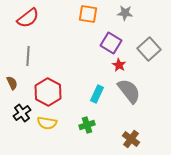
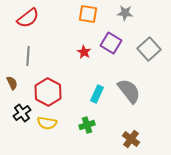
red star: moved 35 px left, 13 px up
